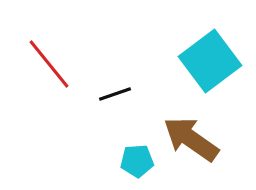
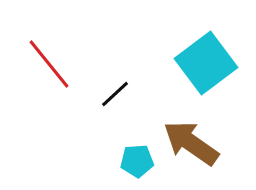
cyan square: moved 4 px left, 2 px down
black line: rotated 24 degrees counterclockwise
brown arrow: moved 4 px down
